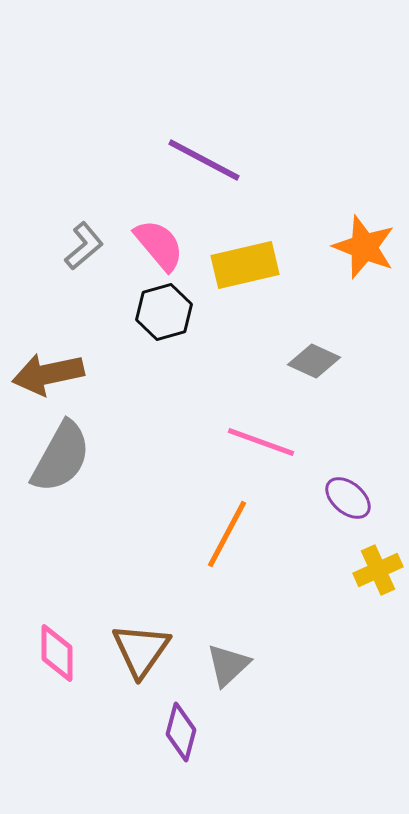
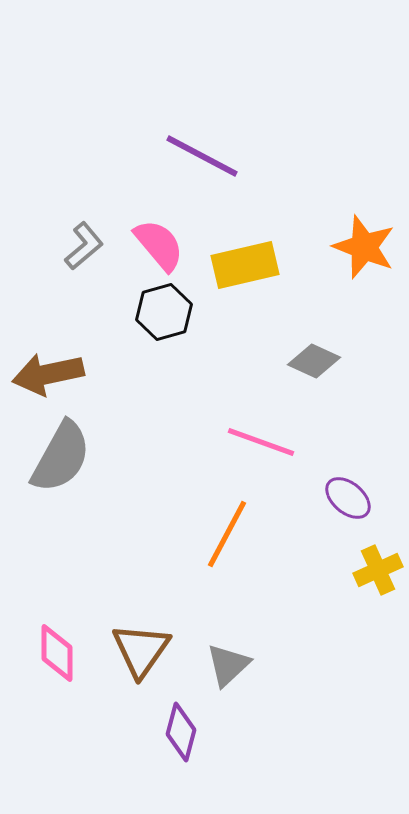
purple line: moved 2 px left, 4 px up
